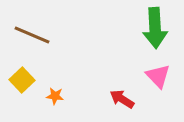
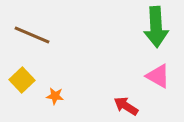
green arrow: moved 1 px right, 1 px up
pink triangle: rotated 16 degrees counterclockwise
red arrow: moved 4 px right, 7 px down
